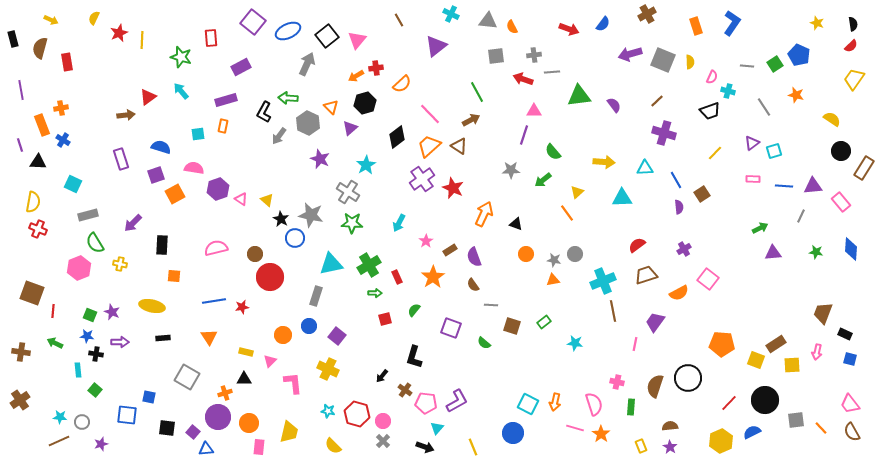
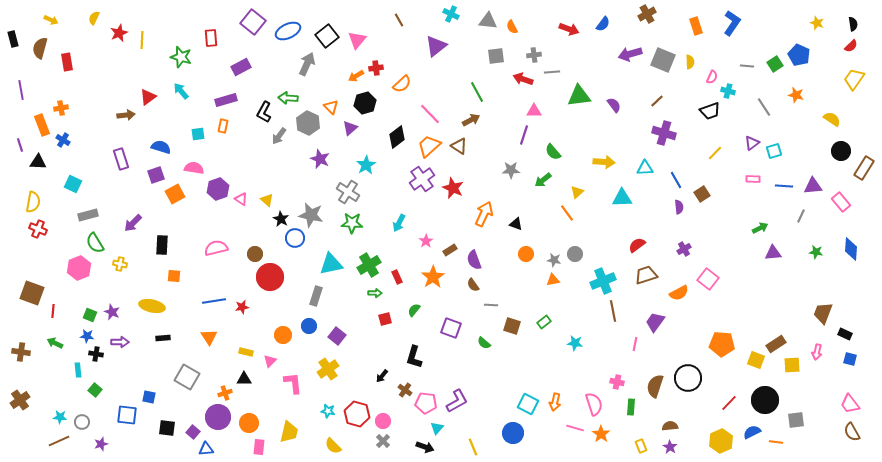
purple semicircle at (474, 257): moved 3 px down
yellow cross at (328, 369): rotated 30 degrees clockwise
orange line at (821, 428): moved 45 px left, 14 px down; rotated 40 degrees counterclockwise
